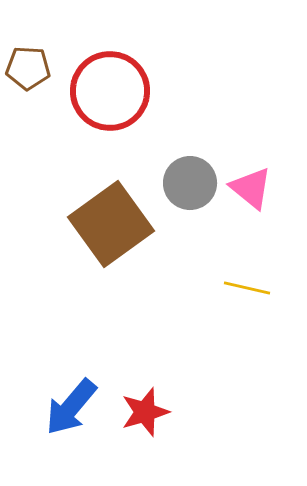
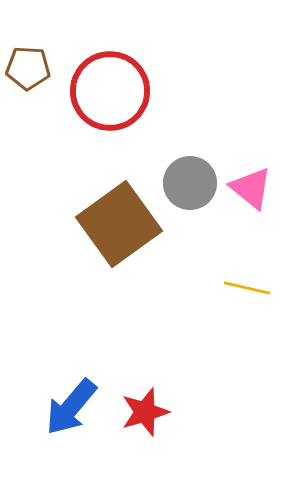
brown square: moved 8 px right
